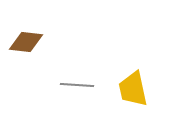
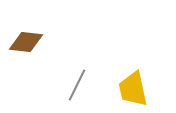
gray line: rotated 68 degrees counterclockwise
